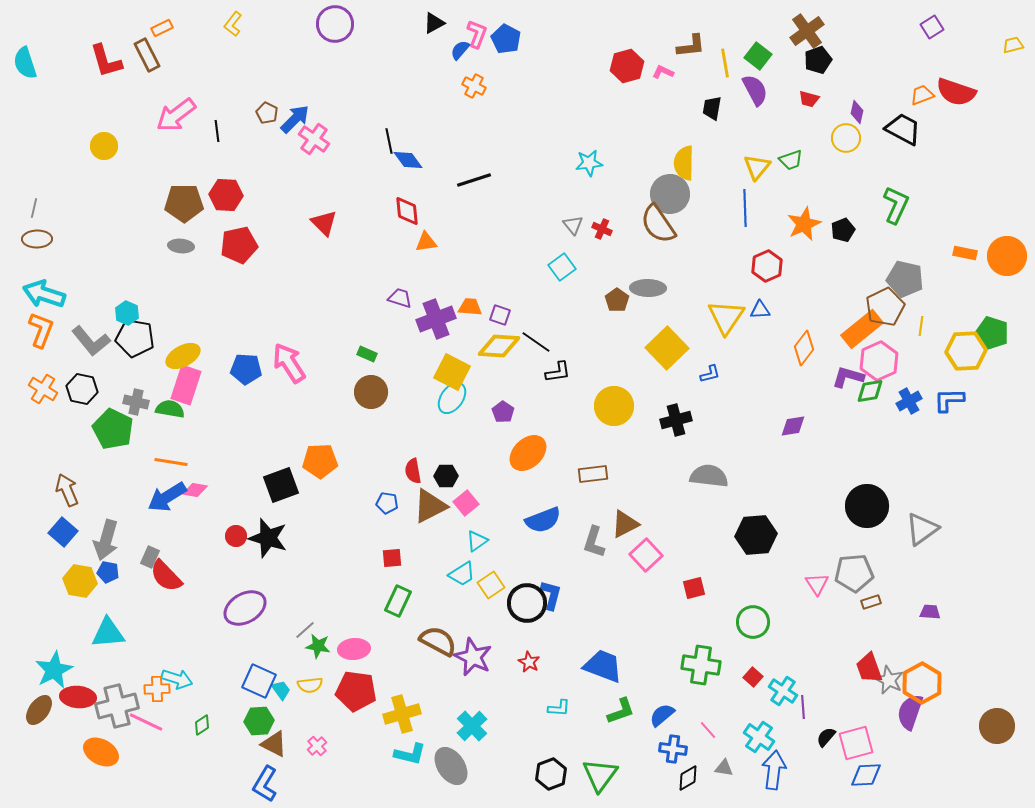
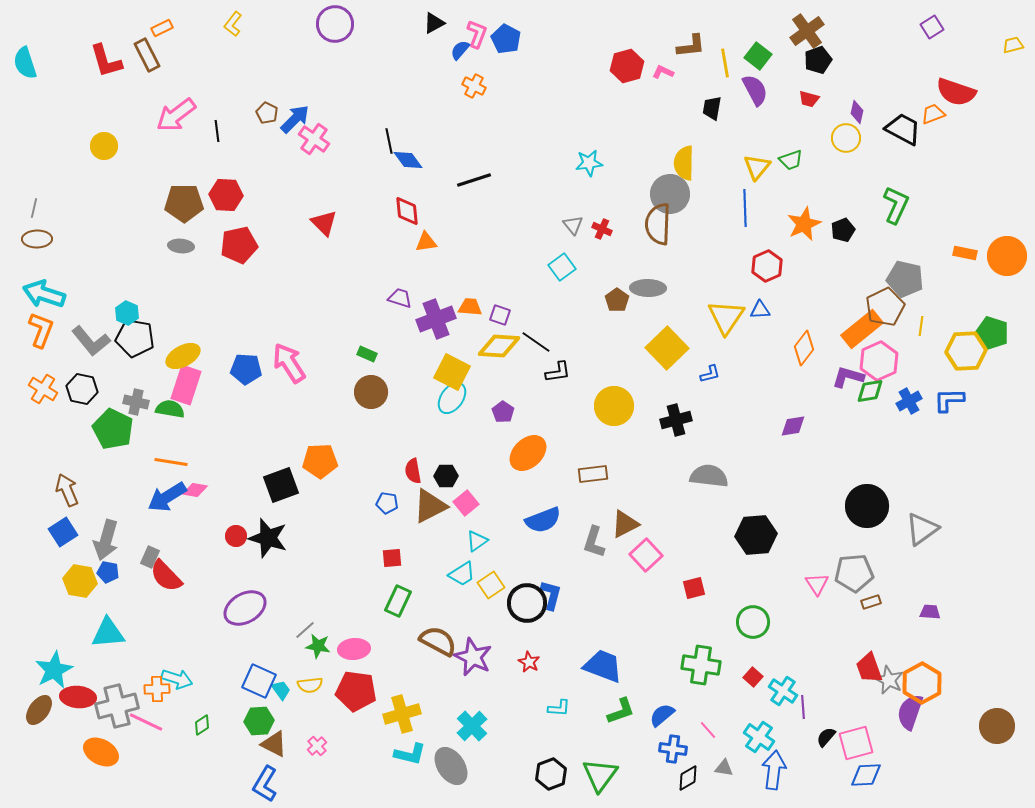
orange trapezoid at (922, 95): moved 11 px right, 19 px down
brown semicircle at (658, 224): rotated 36 degrees clockwise
blue square at (63, 532): rotated 16 degrees clockwise
